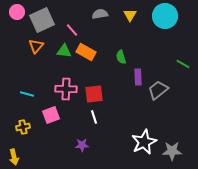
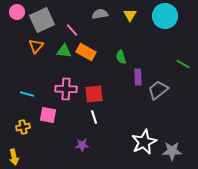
pink square: moved 3 px left; rotated 30 degrees clockwise
